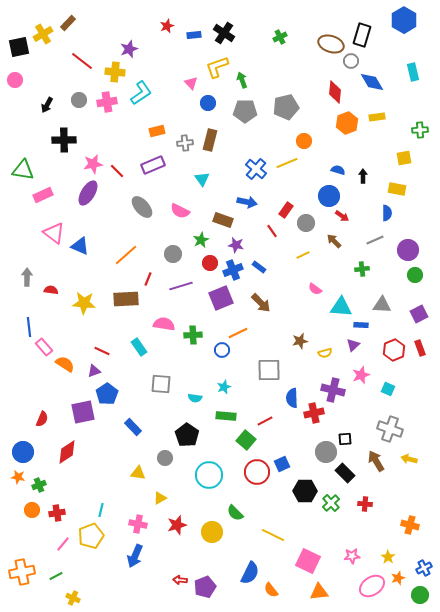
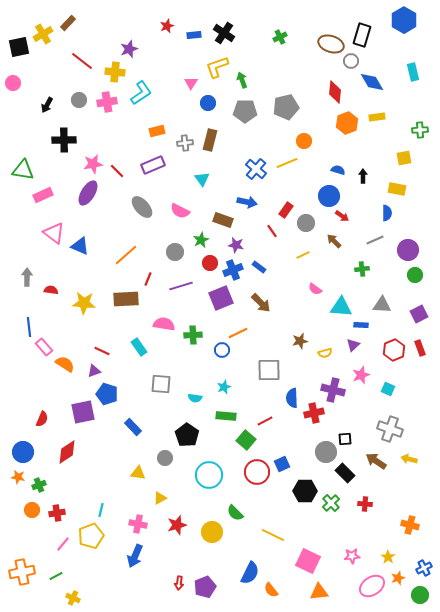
pink circle at (15, 80): moved 2 px left, 3 px down
pink triangle at (191, 83): rotated 16 degrees clockwise
gray circle at (173, 254): moved 2 px right, 2 px up
blue pentagon at (107, 394): rotated 20 degrees counterclockwise
brown arrow at (376, 461): rotated 25 degrees counterclockwise
red arrow at (180, 580): moved 1 px left, 3 px down; rotated 88 degrees counterclockwise
